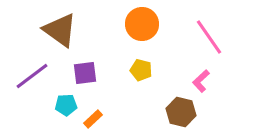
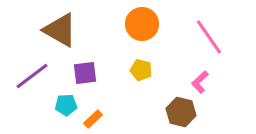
brown triangle: rotated 6 degrees counterclockwise
pink L-shape: moved 1 px left, 1 px down
